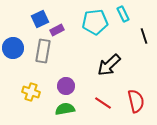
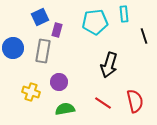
cyan rectangle: moved 1 px right; rotated 21 degrees clockwise
blue square: moved 2 px up
purple rectangle: rotated 48 degrees counterclockwise
black arrow: rotated 30 degrees counterclockwise
purple circle: moved 7 px left, 4 px up
red semicircle: moved 1 px left
